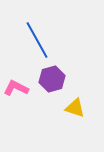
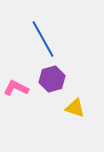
blue line: moved 6 px right, 1 px up
